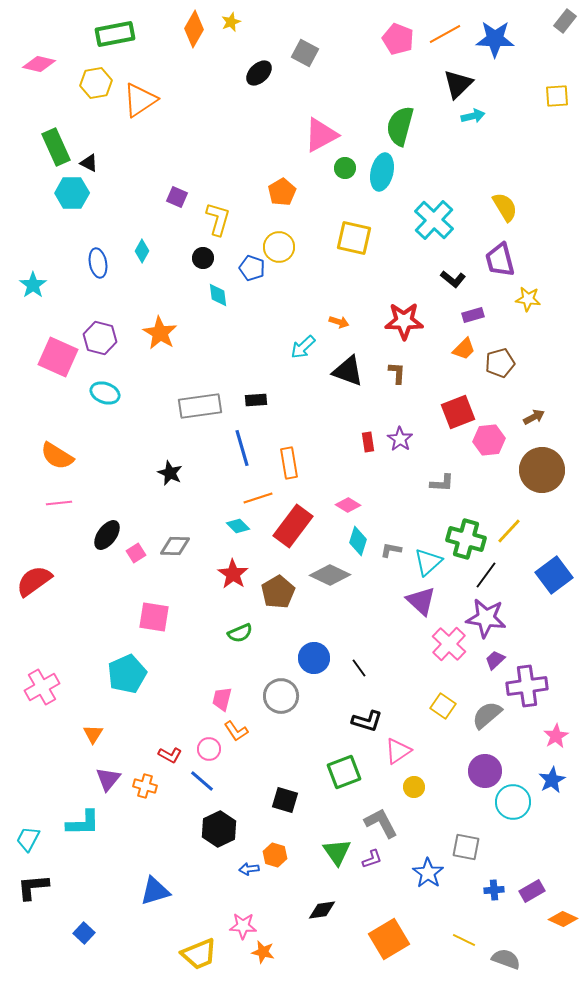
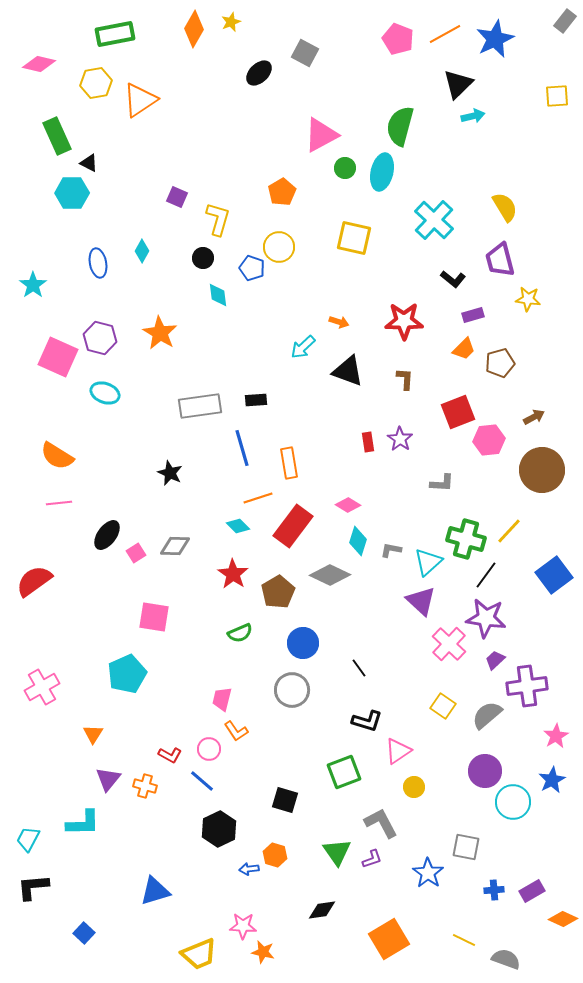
blue star at (495, 39): rotated 27 degrees counterclockwise
green rectangle at (56, 147): moved 1 px right, 11 px up
brown L-shape at (397, 373): moved 8 px right, 6 px down
blue circle at (314, 658): moved 11 px left, 15 px up
gray circle at (281, 696): moved 11 px right, 6 px up
